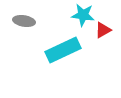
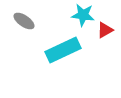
gray ellipse: rotated 25 degrees clockwise
red triangle: moved 2 px right
